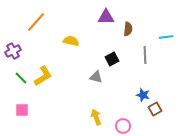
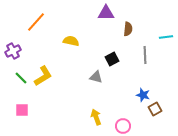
purple triangle: moved 4 px up
